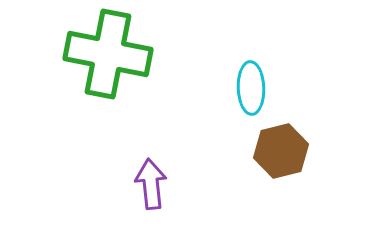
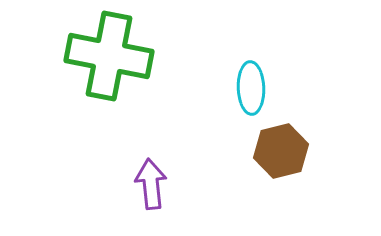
green cross: moved 1 px right, 2 px down
